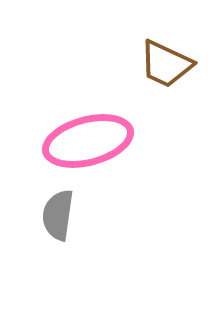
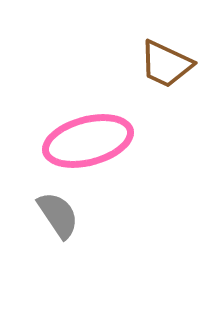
gray semicircle: rotated 138 degrees clockwise
